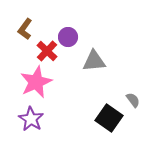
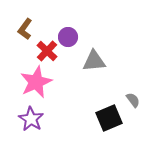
black square: rotated 32 degrees clockwise
